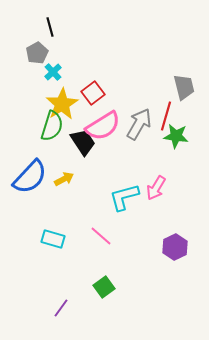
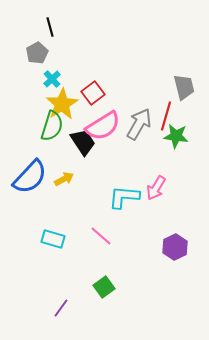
cyan cross: moved 1 px left, 7 px down
cyan L-shape: rotated 20 degrees clockwise
